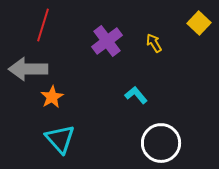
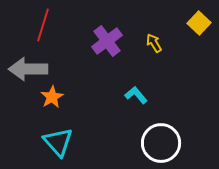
cyan triangle: moved 2 px left, 3 px down
